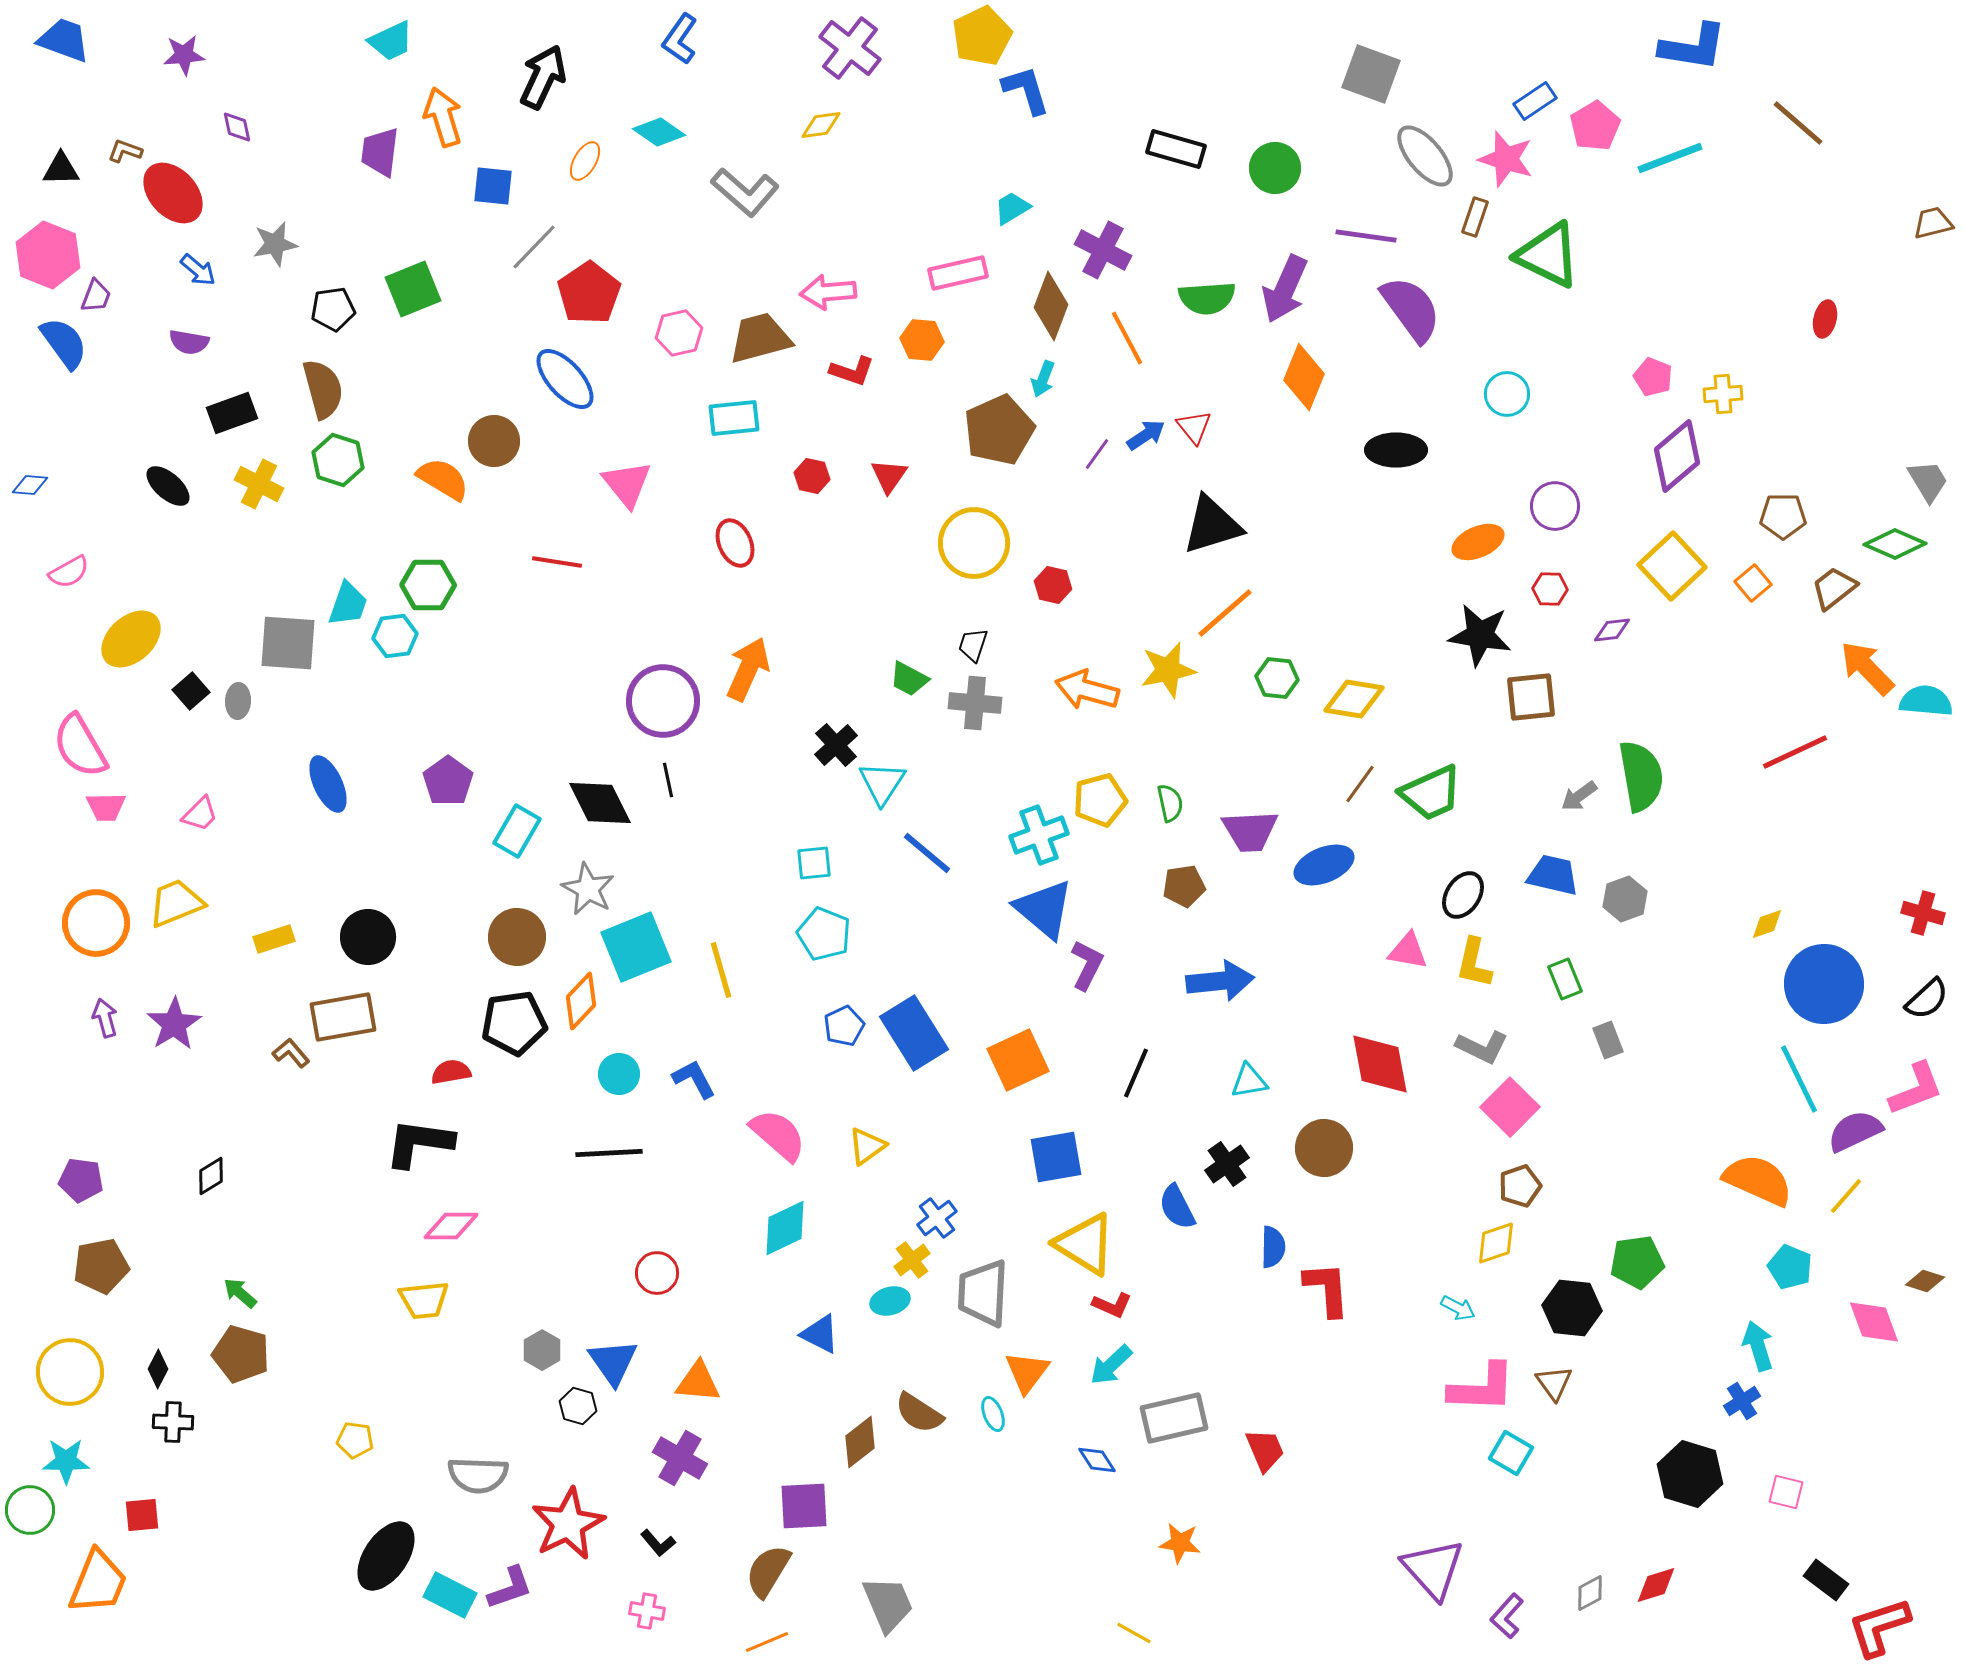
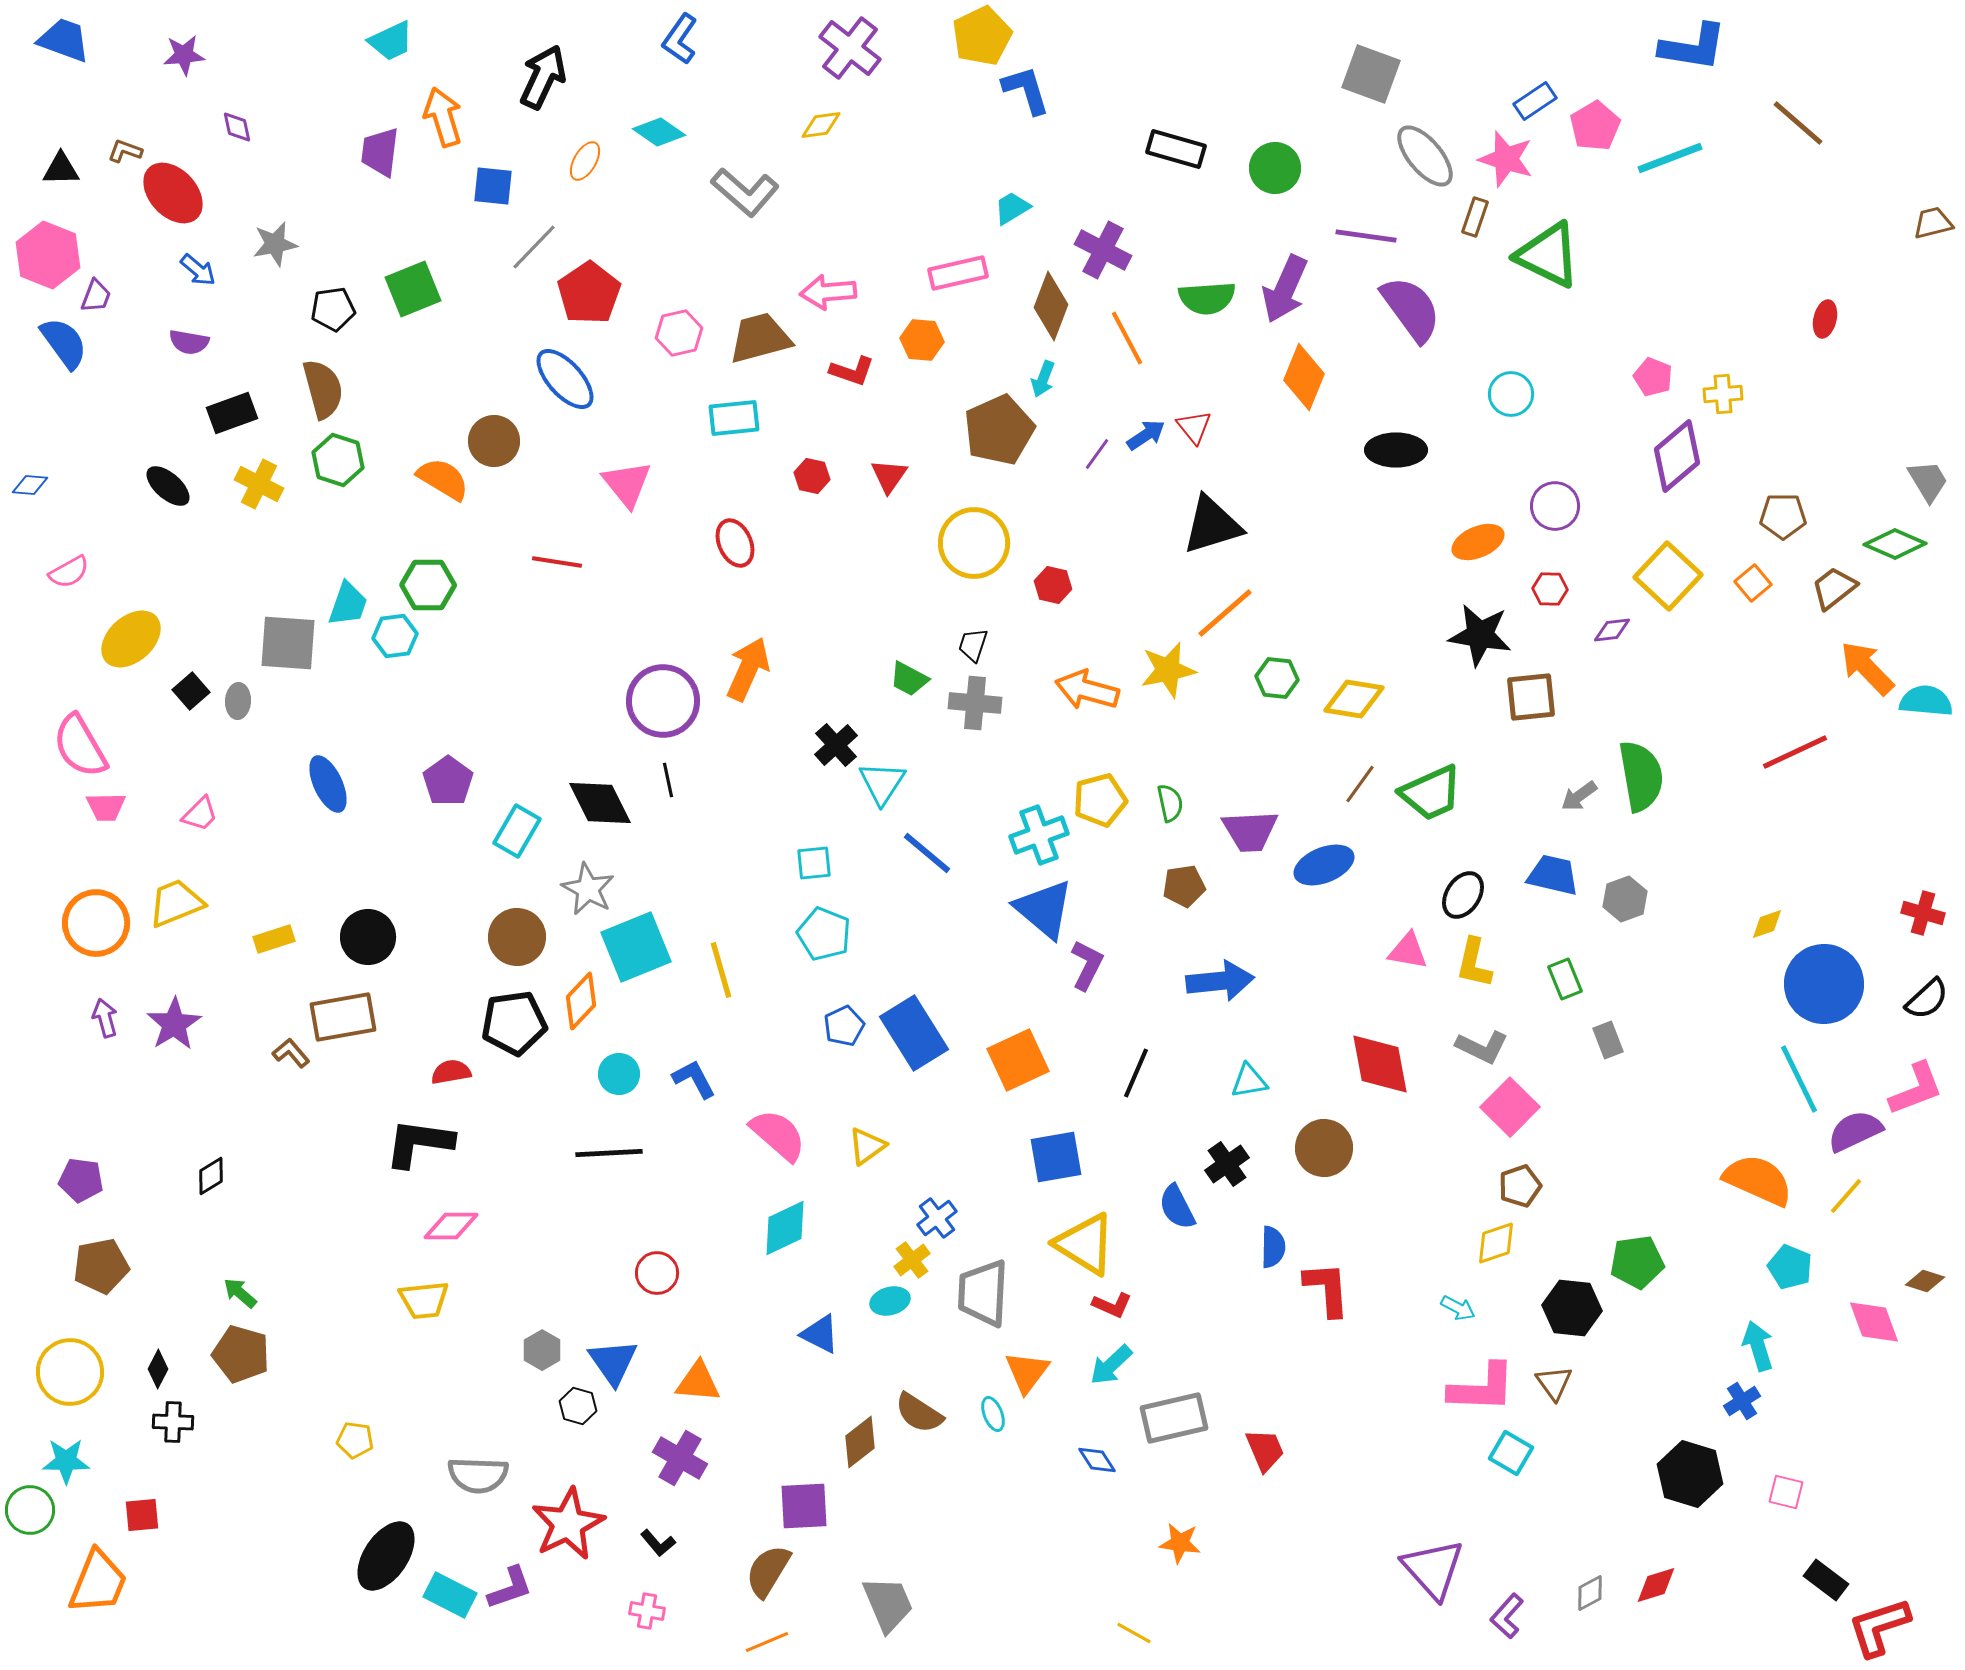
cyan circle at (1507, 394): moved 4 px right
yellow square at (1672, 566): moved 4 px left, 10 px down; rotated 4 degrees counterclockwise
